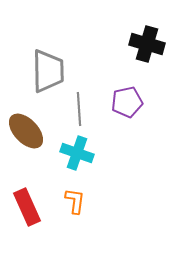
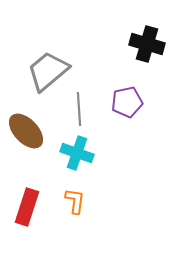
gray trapezoid: rotated 129 degrees counterclockwise
red rectangle: rotated 42 degrees clockwise
